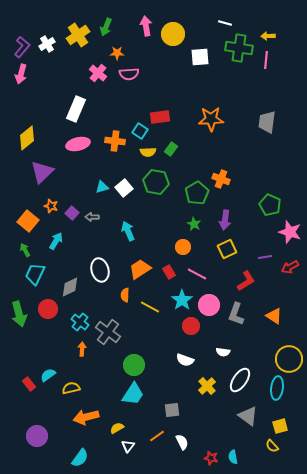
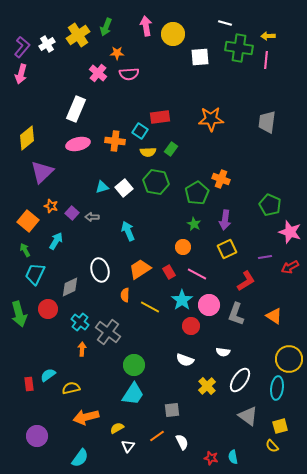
red rectangle at (29, 384): rotated 32 degrees clockwise
